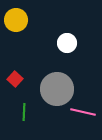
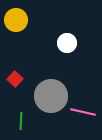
gray circle: moved 6 px left, 7 px down
green line: moved 3 px left, 9 px down
